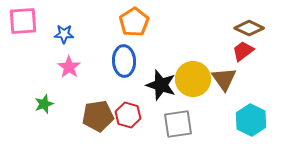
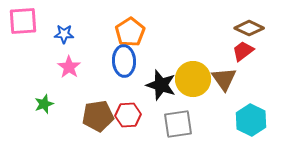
orange pentagon: moved 4 px left, 10 px down
red hexagon: rotated 20 degrees counterclockwise
